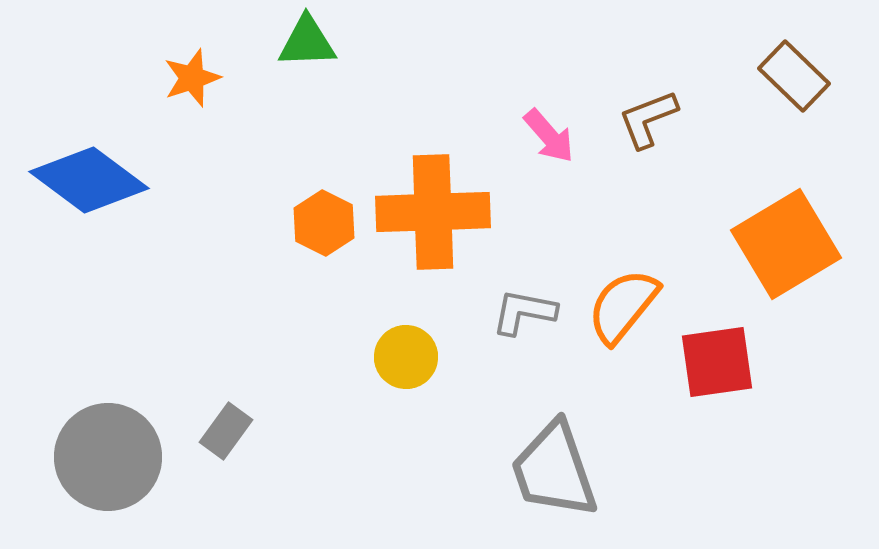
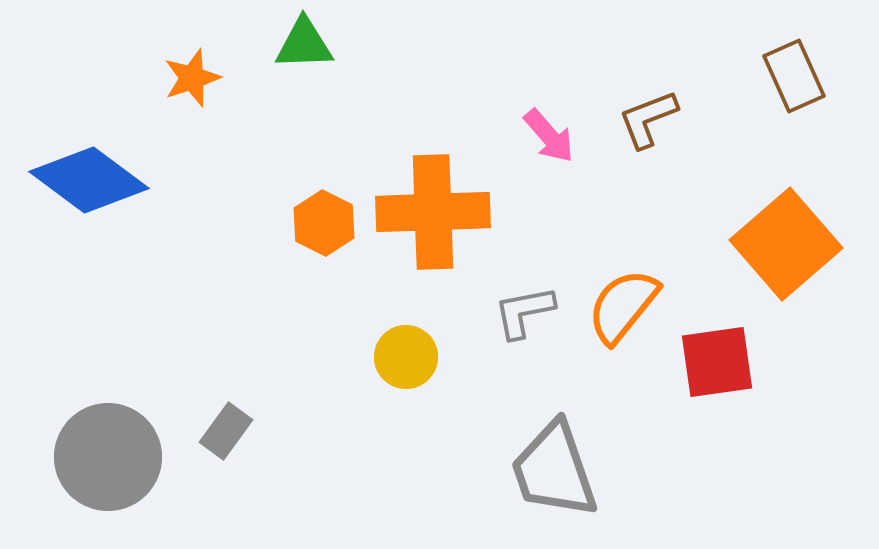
green triangle: moved 3 px left, 2 px down
brown rectangle: rotated 22 degrees clockwise
orange square: rotated 10 degrees counterclockwise
gray L-shape: rotated 22 degrees counterclockwise
